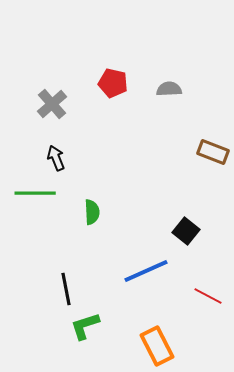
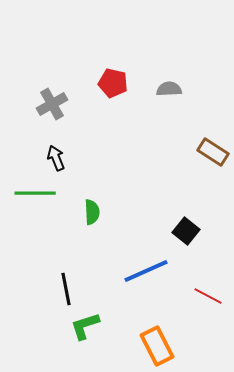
gray cross: rotated 12 degrees clockwise
brown rectangle: rotated 12 degrees clockwise
